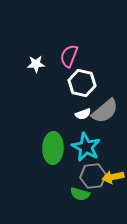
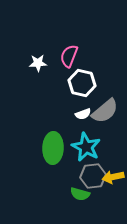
white star: moved 2 px right, 1 px up
